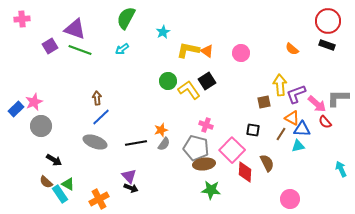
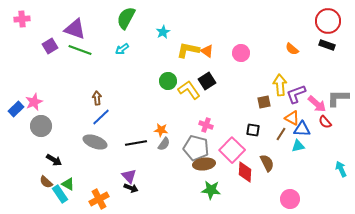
orange star at (161, 130): rotated 24 degrees clockwise
